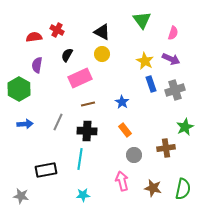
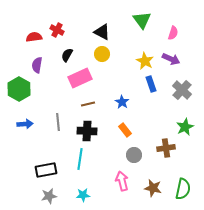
gray cross: moved 7 px right; rotated 30 degrees counterclockwise
gray line: rotated 30 degrees counterclockwise
gray star: moved 28 px right; rotated 21 degrees counterclockwise
